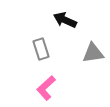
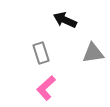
gray rectangle: moved 4 px down
